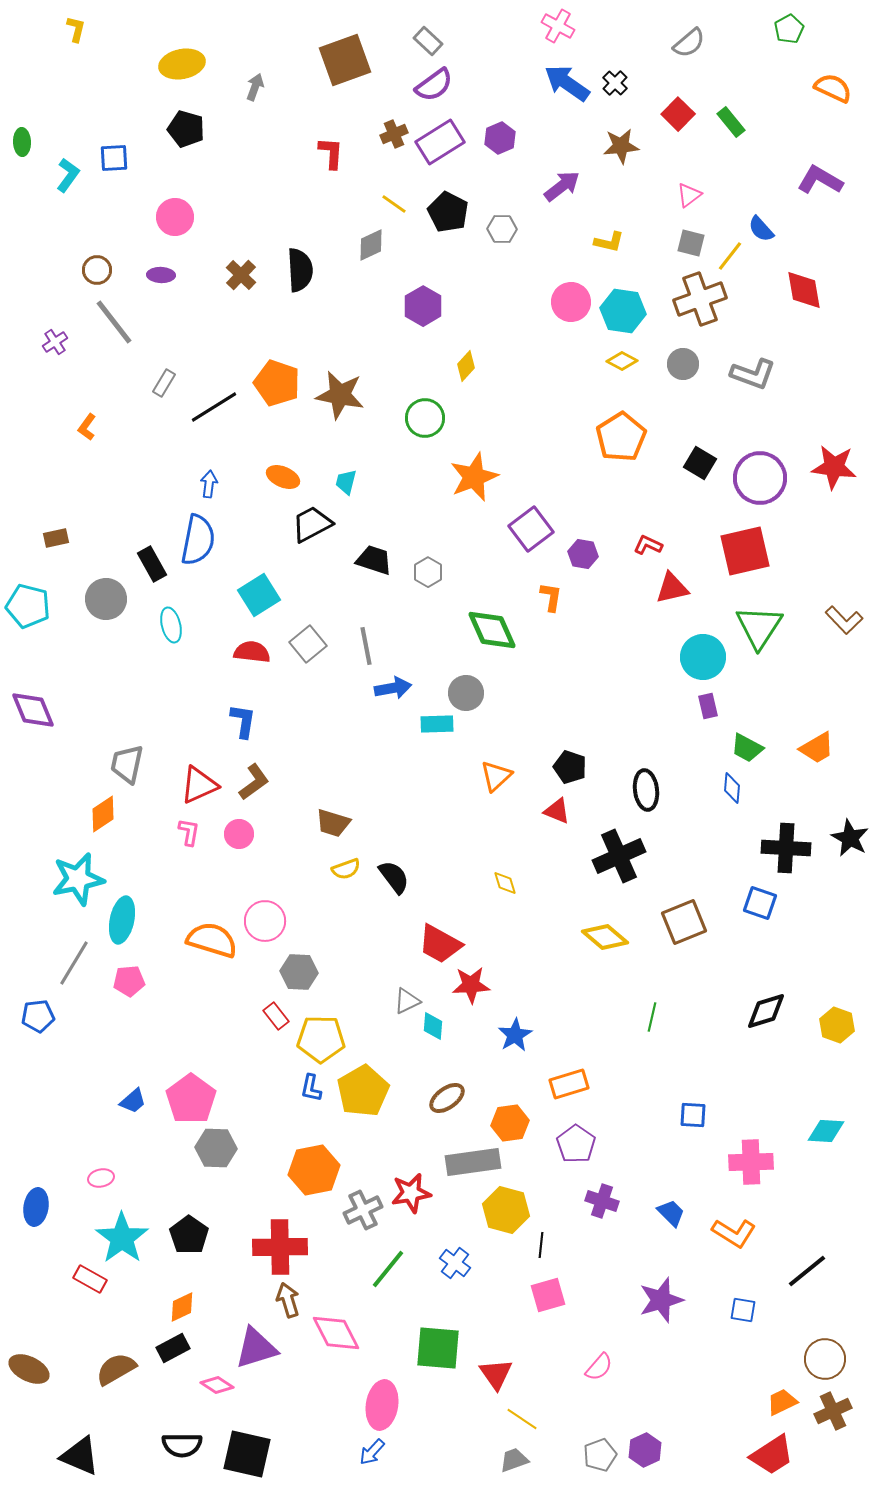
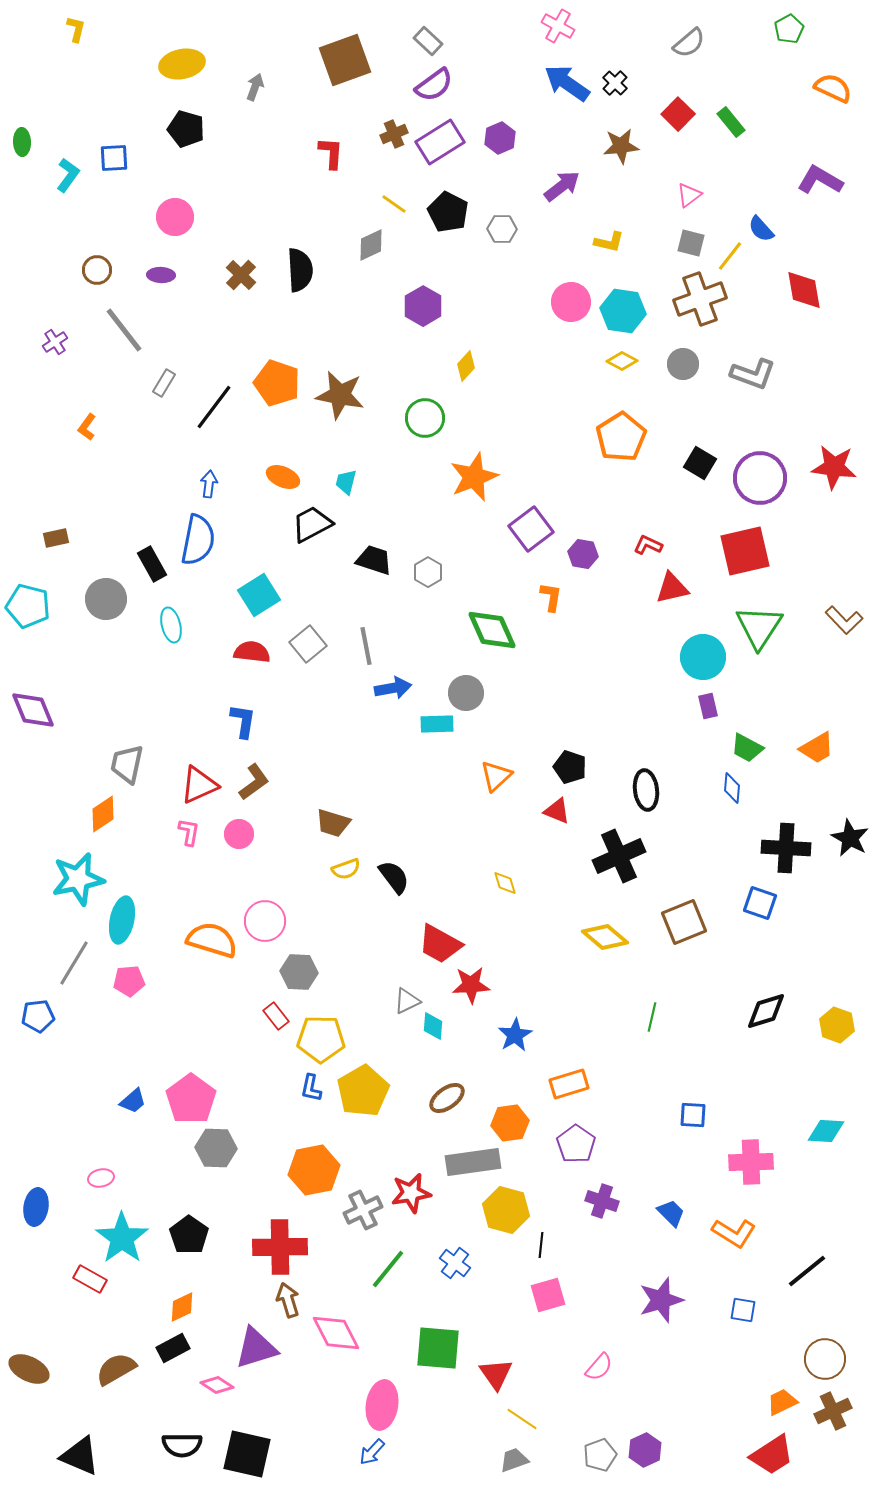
gray line at (114, 322): moved 10 px right, 8 px down
black line at (214, 407): rotated 21 degrees counterclockwise
